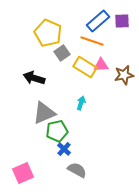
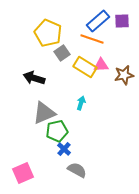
orange line: moved 2 px up
